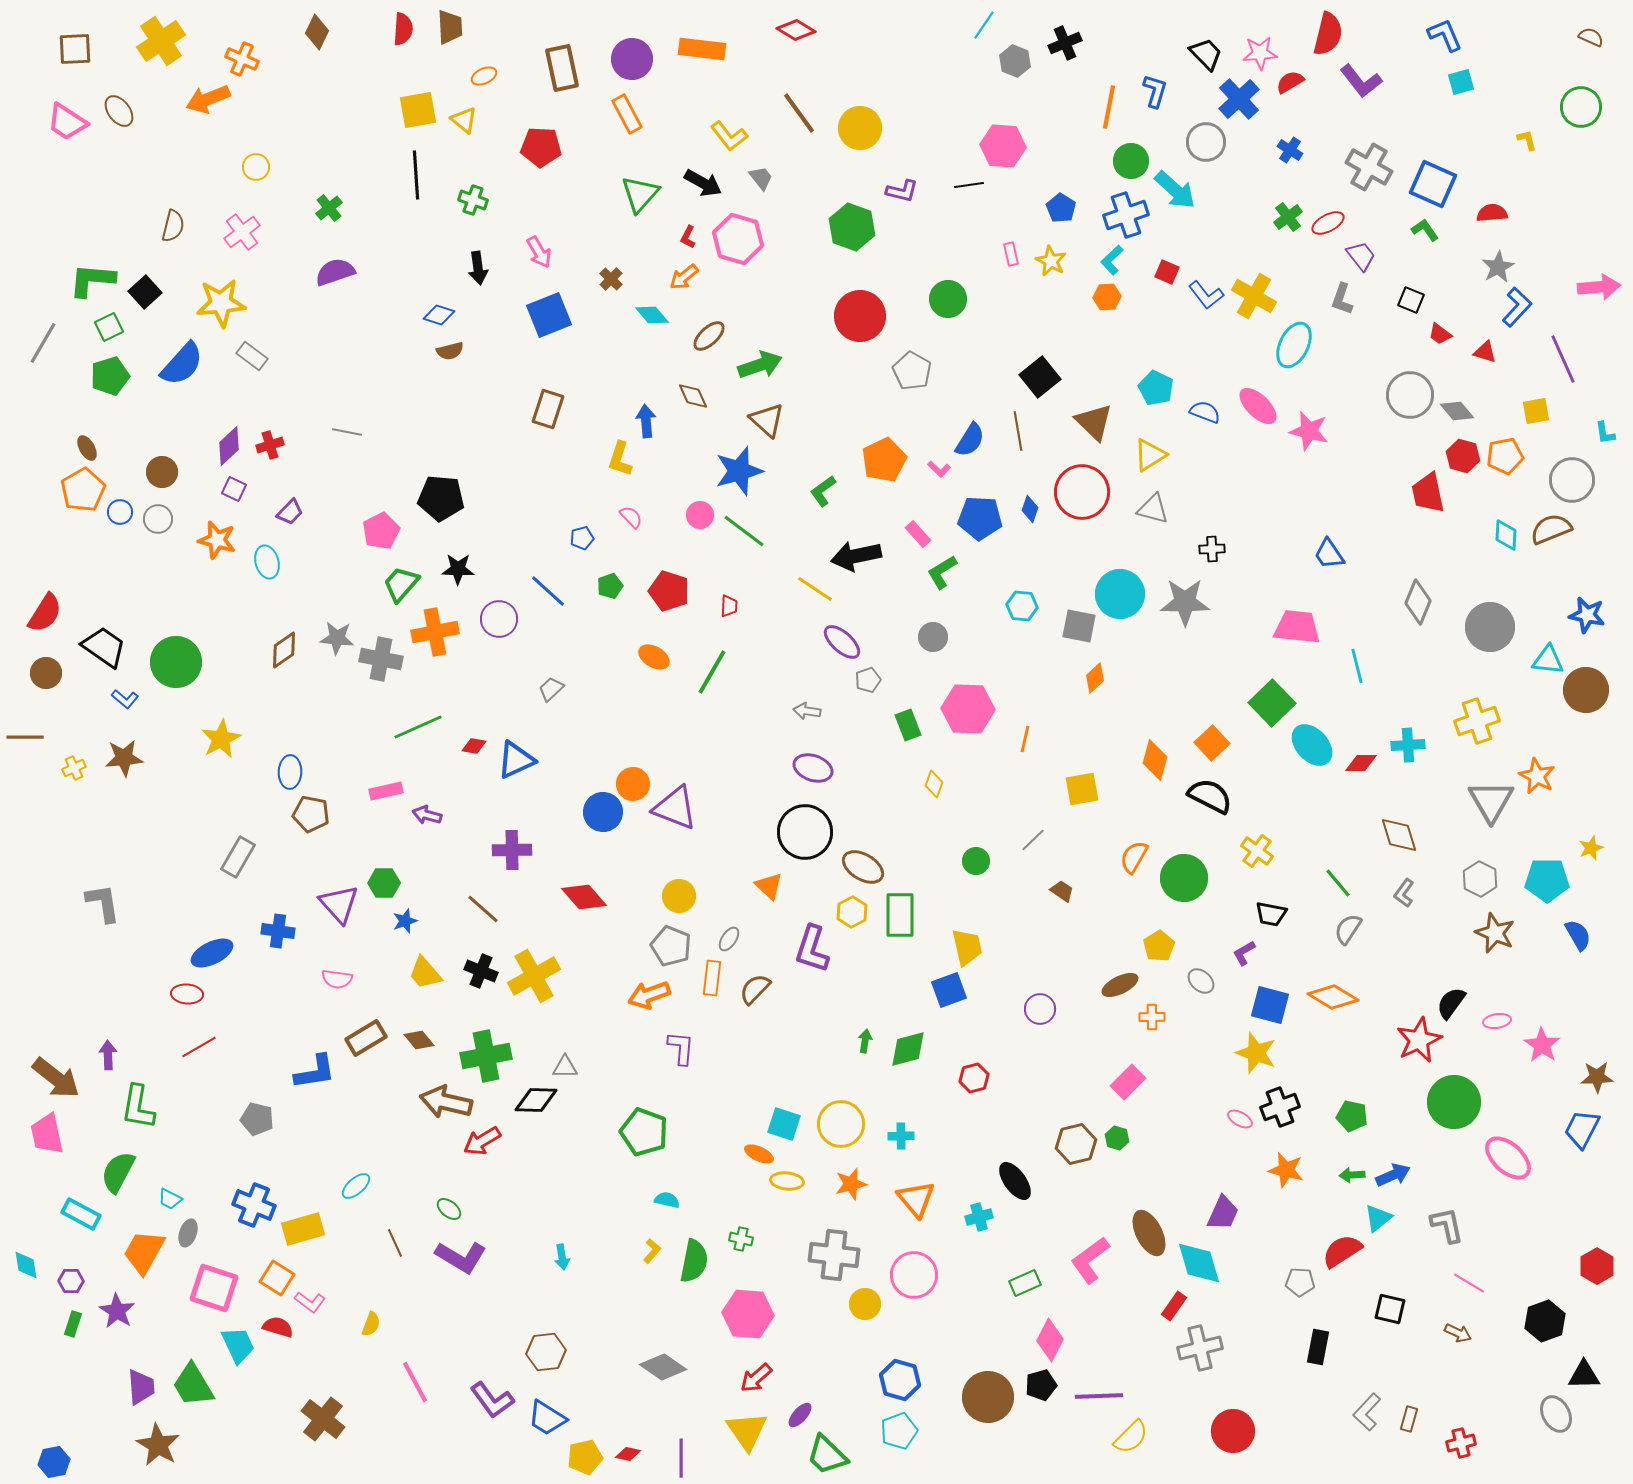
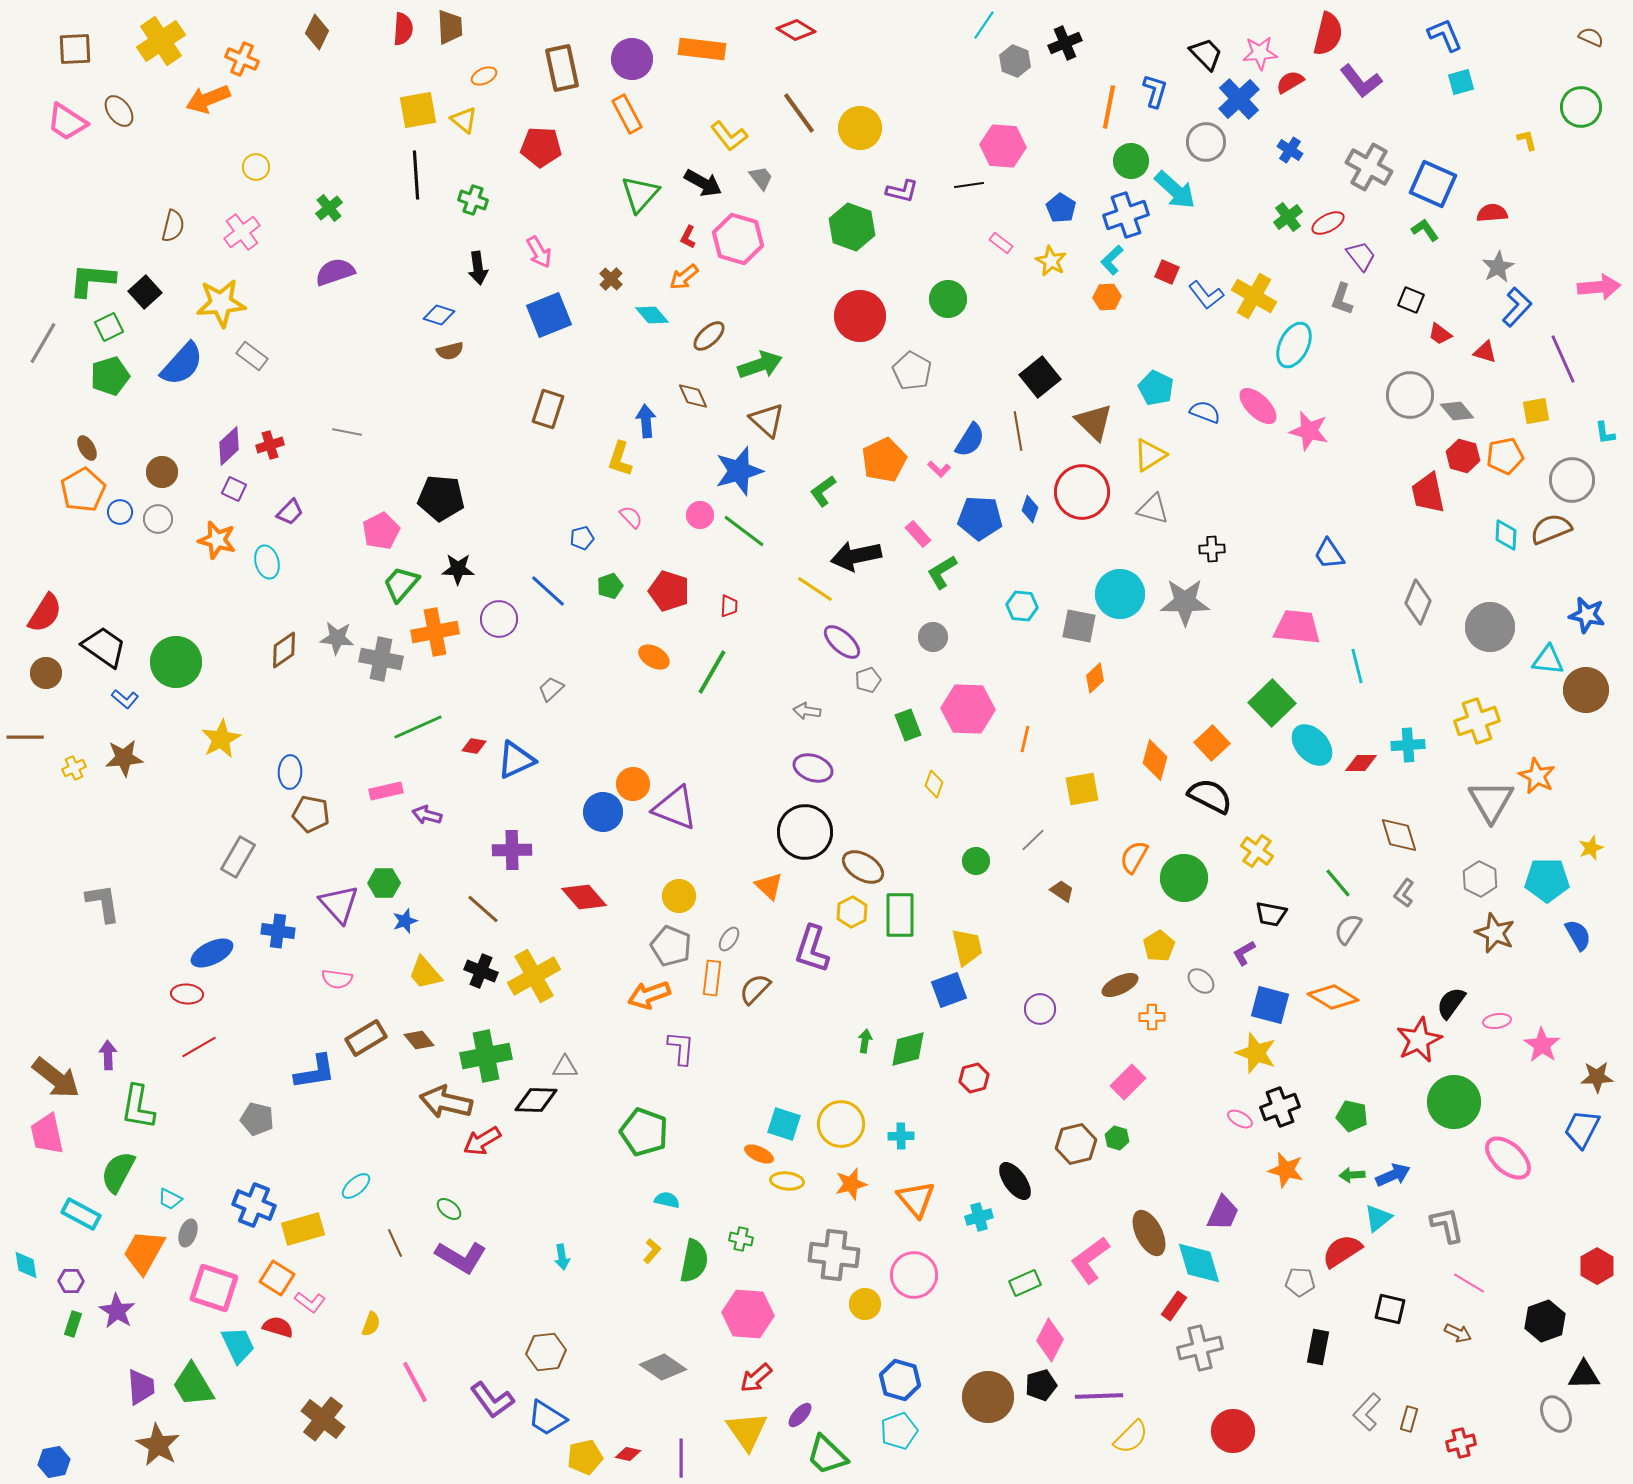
pink rectangle at (1011, 254): moved 10 px left, 11 px up; rotated 40 degrees counterclockwise
